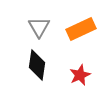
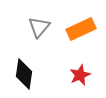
gray triangle: rotated 10 degrees clockwise
black diamond: moved 13 px left, 9 px down
